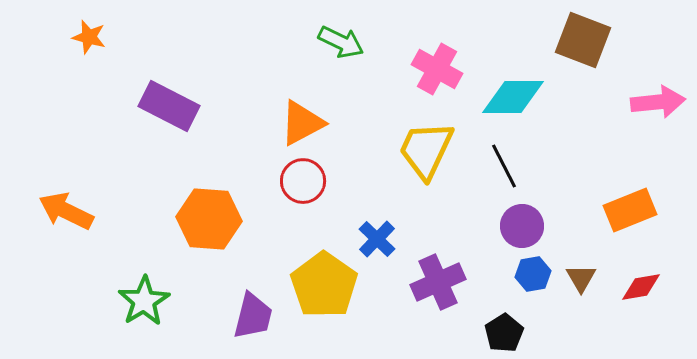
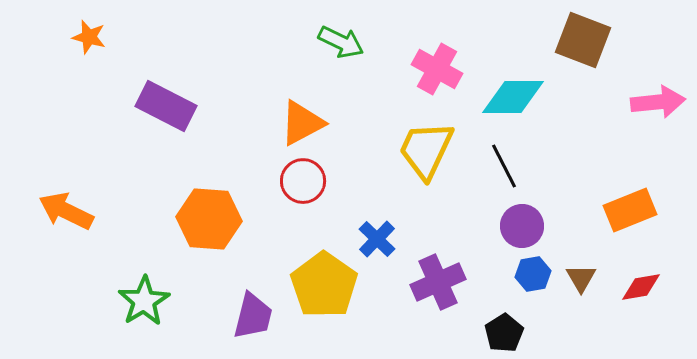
purple rectangle: moved 3 px left
